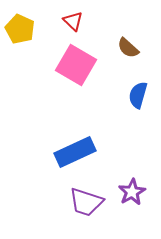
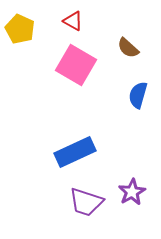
red triangle: rotated 15 degrees counterclockwise
